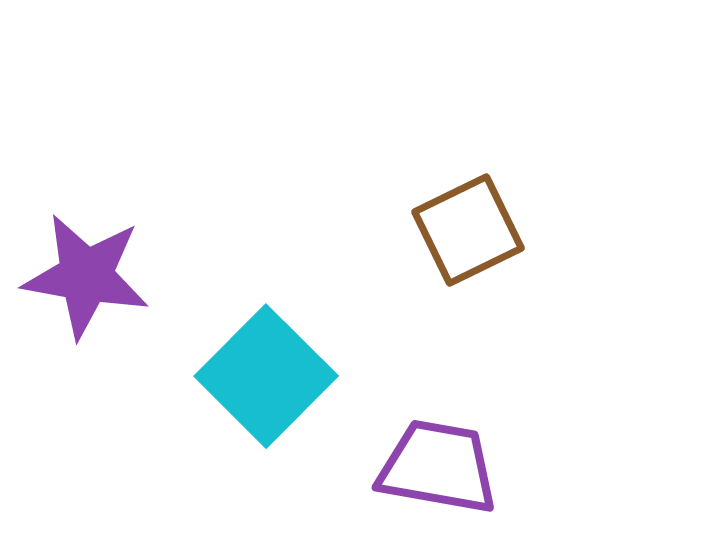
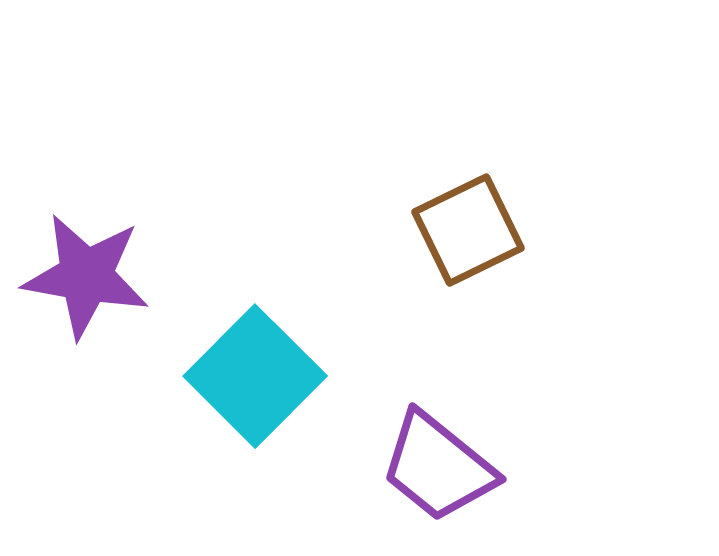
cyan square: moved 11 px left
purple trapezoid: rotated 151 degrees counterclockwise
